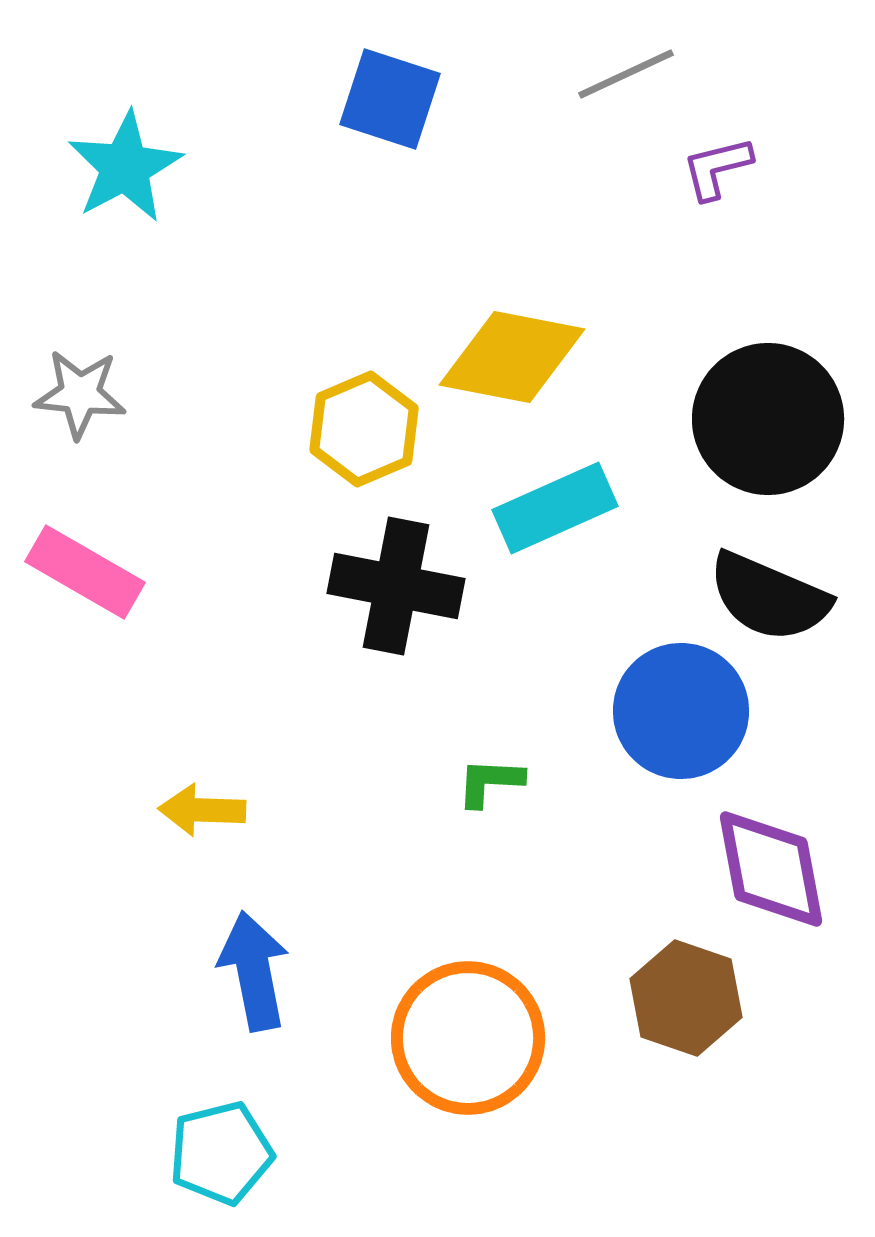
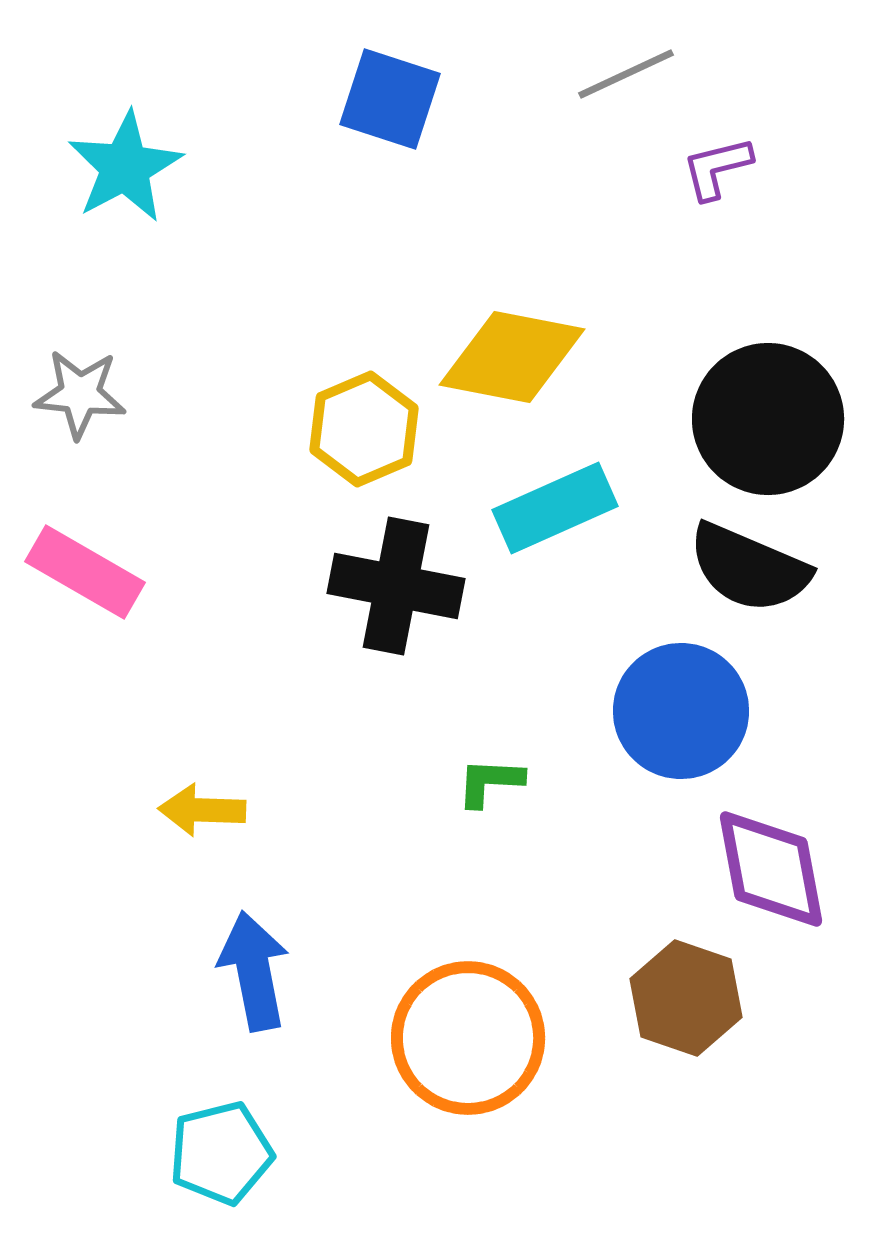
black semicircle: moved 20 px left, 29 px up
